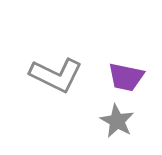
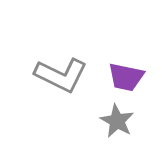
gray L-shape: moved 5 px right
